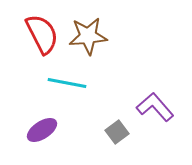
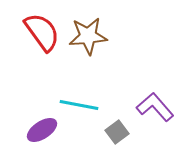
red semicircle: moved 2 px up; rotated 9 degrees counterclockwise
cyan line: moved 12 px right, 22 px down
